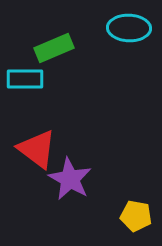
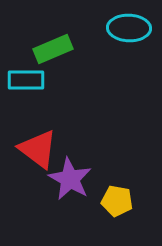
green rectangle: moved 1 px left, 1 px down
cyan rectangle: moved 1 px right, 1 px down
red triangle: moved 1 px right
yellow pentagon: moved 19 px left, 15 px up
